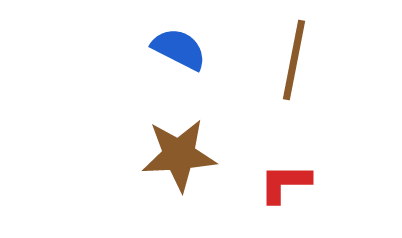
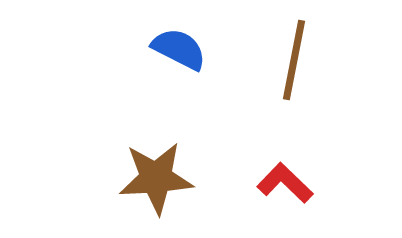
brown star: moved 23 px left, 23 px down
red L-shape: rotated 44 degrees clockwise
